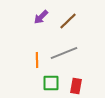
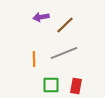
purple arrow: rotated 35 degrees clockwise
brown line: moved 3 px left, 4 px down
orange line: moved 3 px left, 1 px up
green square: moved 2 px down
